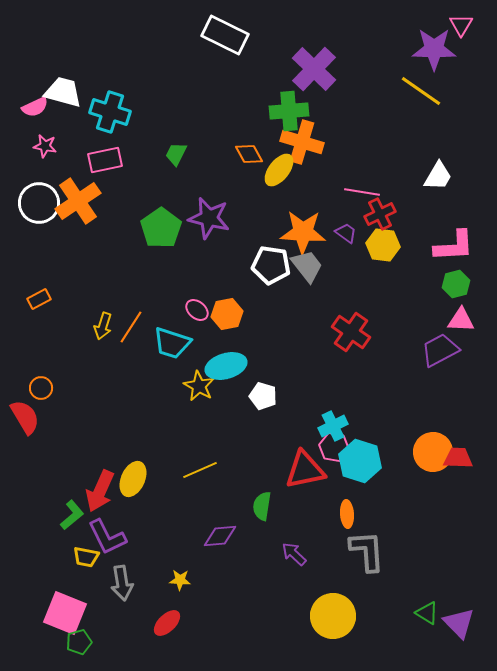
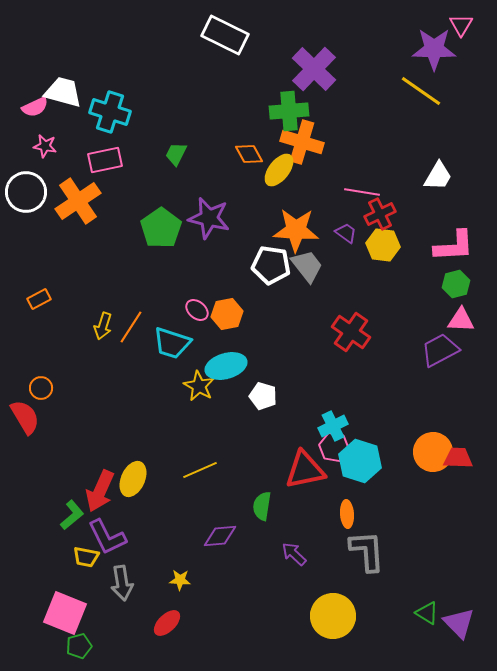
white circle at (39, 203): moved 13 px left, 11 px up
orange star at (303, 232): moved 7 px left, 2 px up
green pentagon at (79, 642): moved 4 px down
